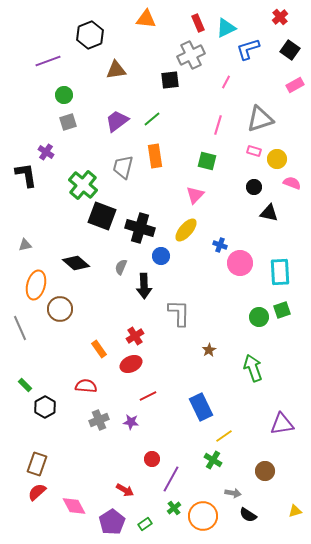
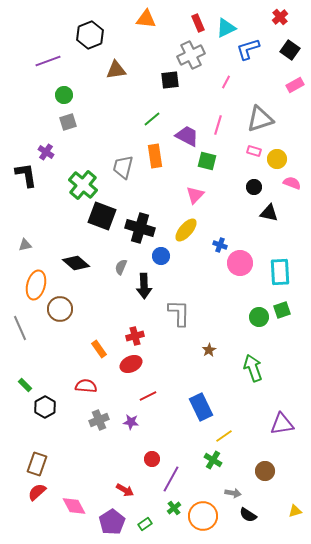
purple trapezoid at (117, 121): moved 70 px right, 15 px down; rotated 65 degrees clockwise
red cross at (135, 336): rotated 18 degrees clockwise
